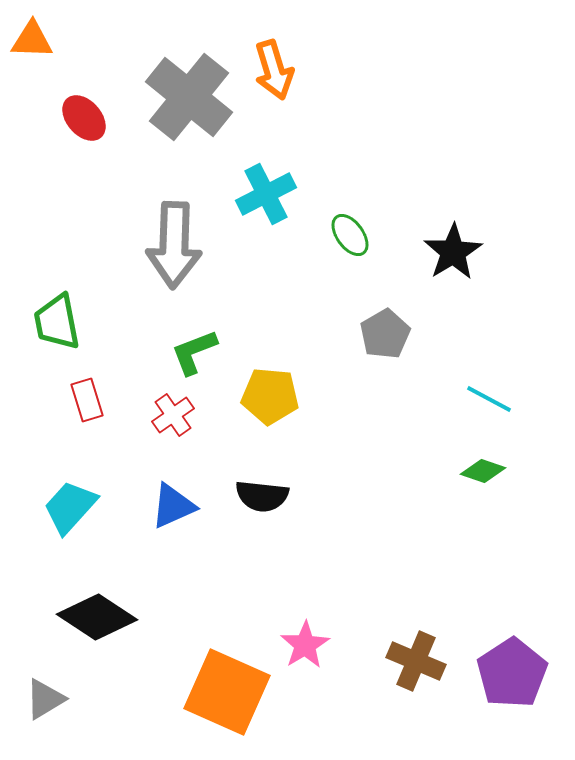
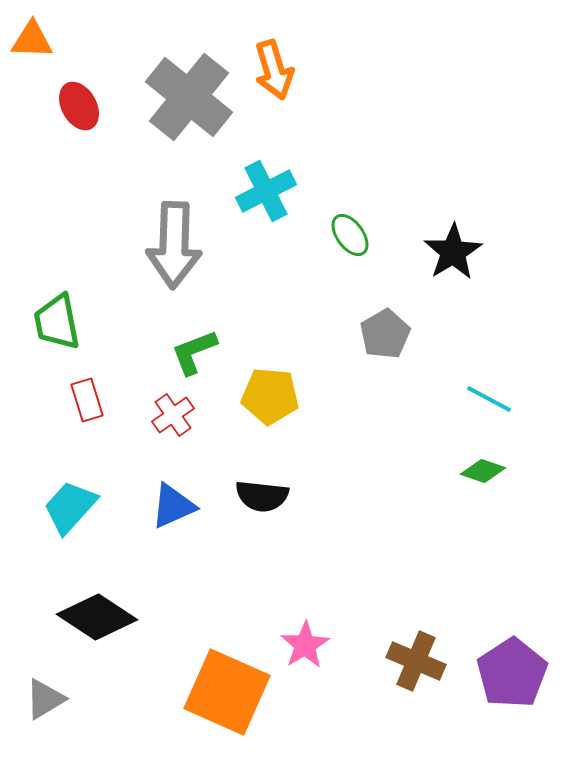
red ellipse: moved 5 px left, 12 px up; rotated 12 degrees clockwise
cyan cross: moved 3 px up
